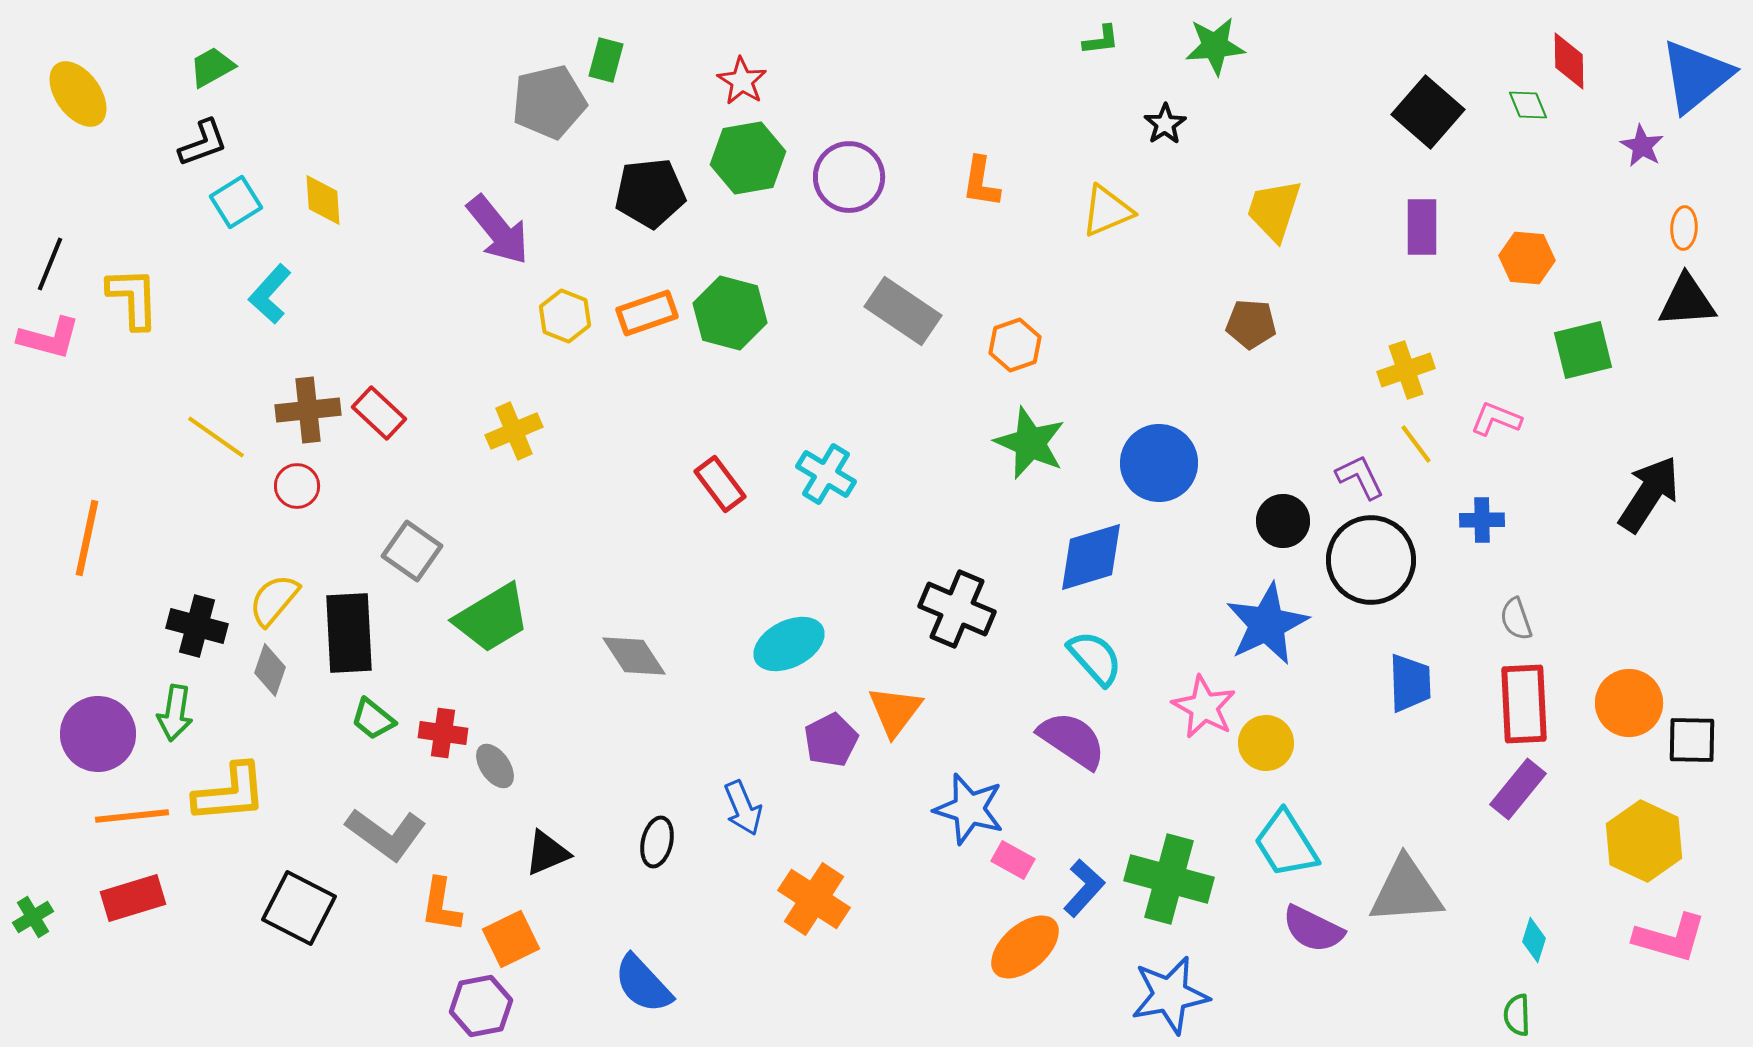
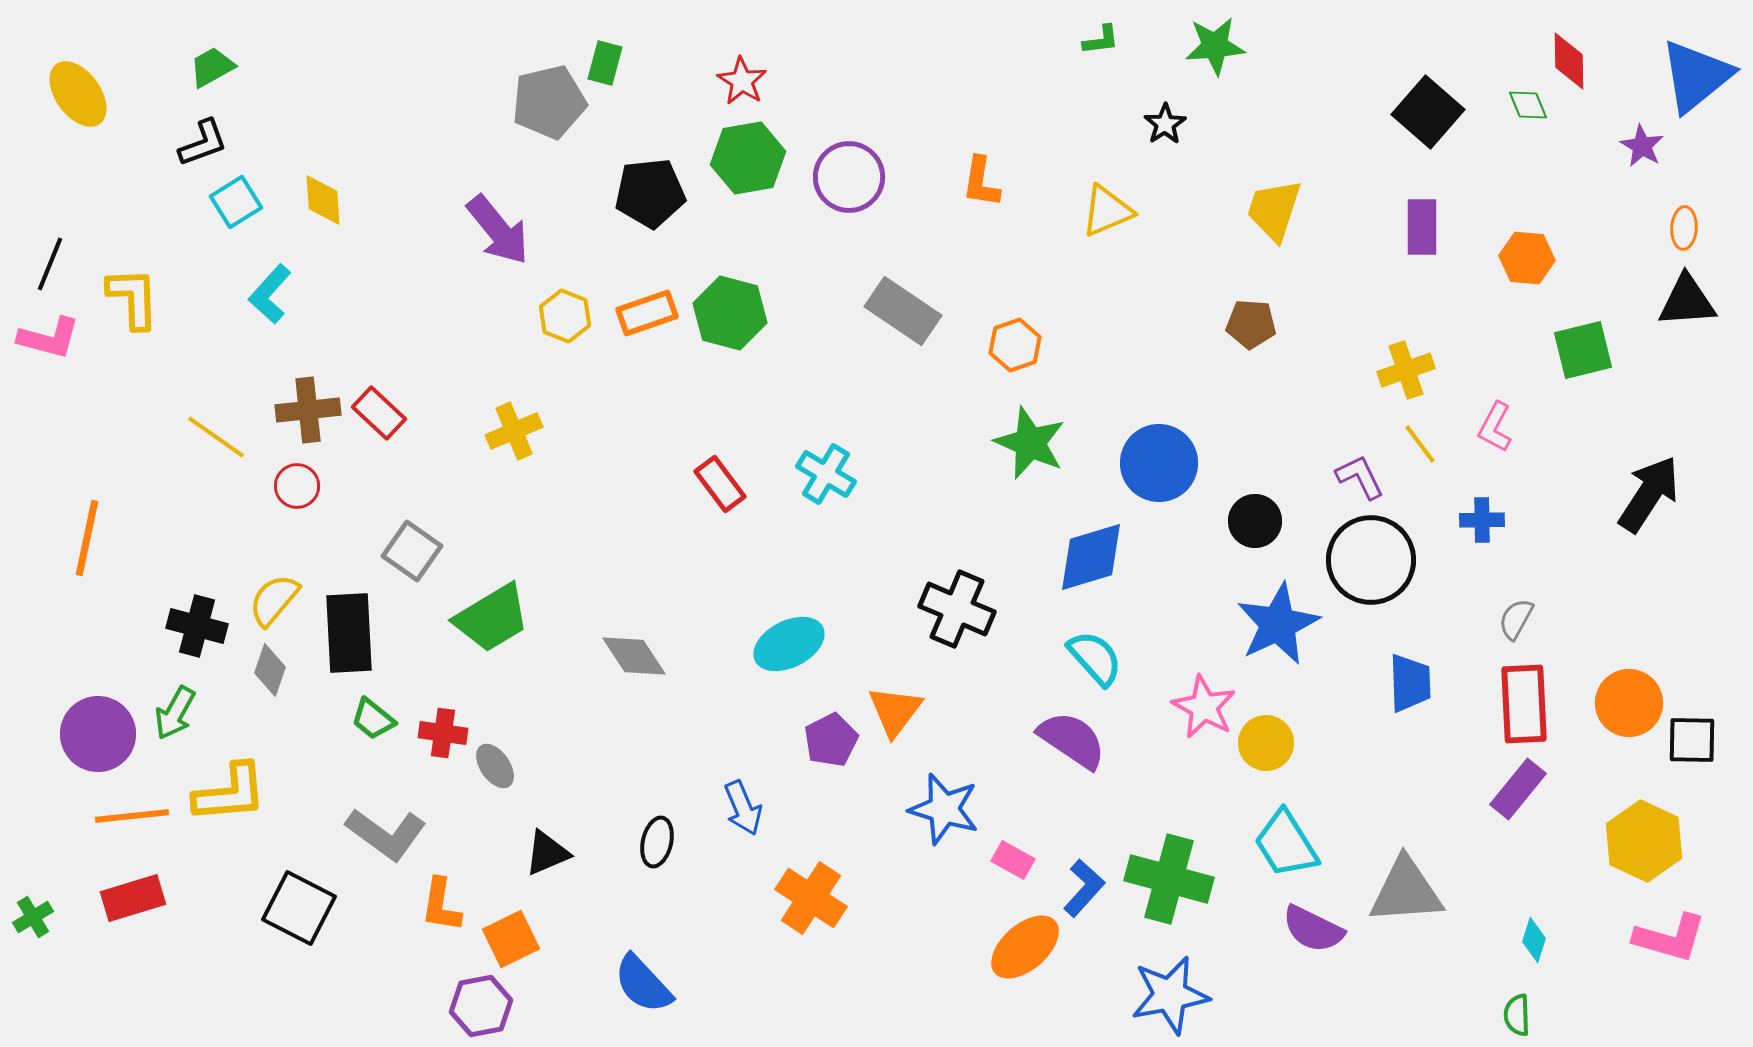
green rectangle at (606, 60): moved 1 px left, 3 px down
pink L-shape at (1496, 419): moved 1 px left, 8 px down; rotated 84 degrees counterclockwise
yellow line at (1416, 444): moved 4 px right
black circle at (1283, 521): moved 28 px left
gray semicircle at (1516, 619): rotated 48 degrees clockwise
blue star at (1267, 624): moved 11 px right
green arrow at (175, 713): rotated 20 degrees clockwise
blue star at (969, 809): moved 25 px left
orange cross at (814, 899): moved 3 px left, 1 px up
